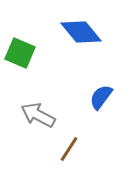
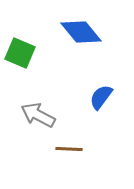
brown line: rotated 60 degrees clockwise
